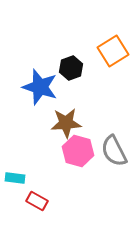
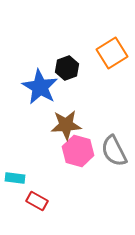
orange square: moved 1 px left, 2 px down
black hexagon: moved 4 px left
blue star: rotated 12 degrees clockwise
brown star: moved 2 px down
